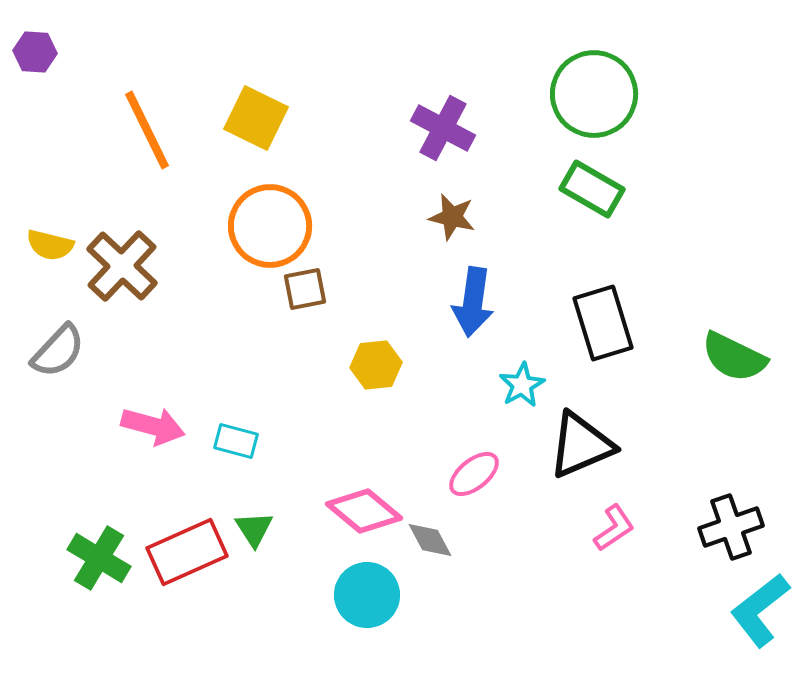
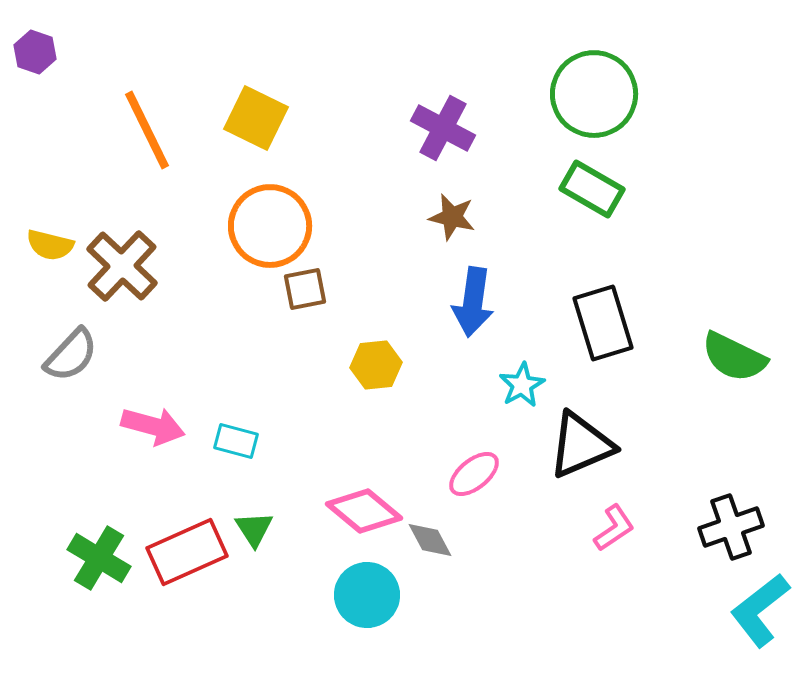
purple hexagon: rotated 15 degrees clockwise
gray semicircle: moved 13 px right, 4 px down
